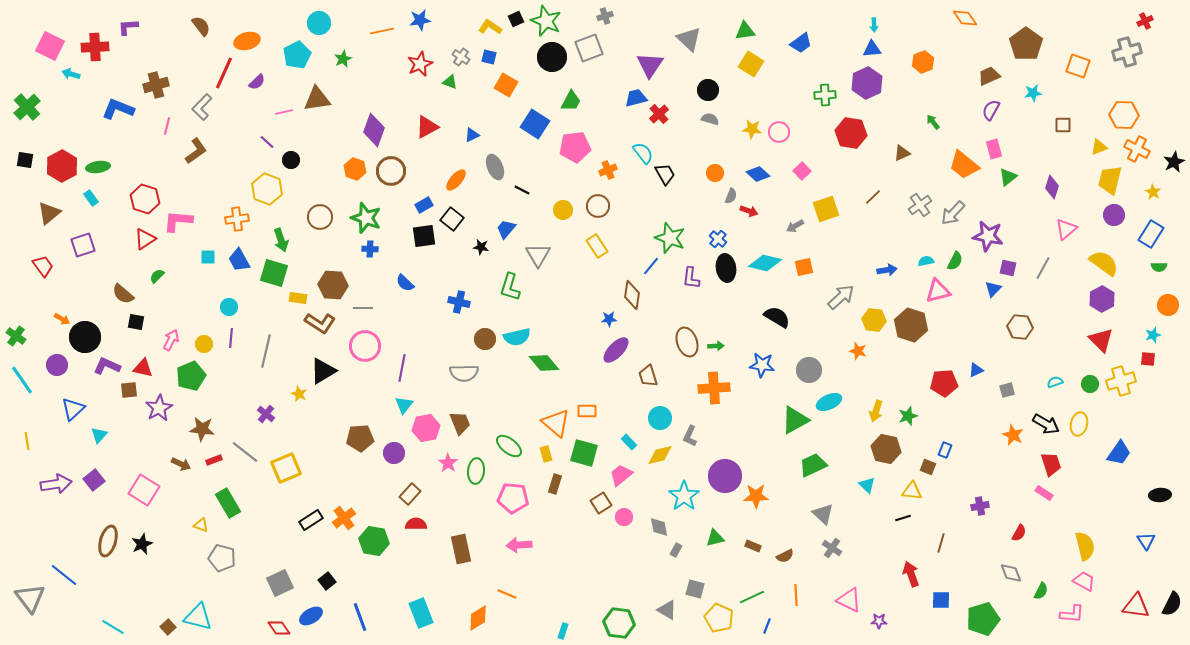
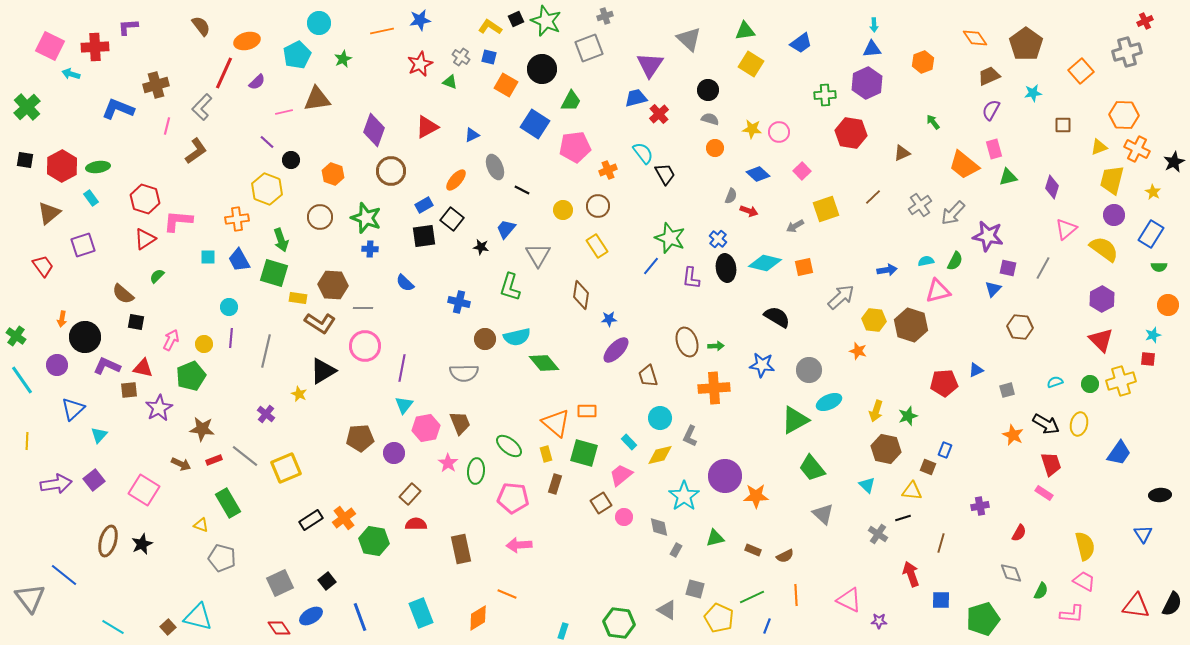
orange diamond at (965, 18): moved 10 px right, 20 px down
black circle at (552, 57): moved 10 px left, 12 px down
orange square at (1078, 66): moved 3 px right, 5 px down; rotated 30 degrees clockwise
orange hexagon at (355, 169): moved 22 px left, 5 px down
orange circle at (715, 173): moved 25 px up
green triangle at (1008, 177): rotated 24 degrees clockwise
yellow trapezoid at (1110, 180): moved 2 px right
yellow semicircle at (1104, 263): moved 14 px up
brown diamond at (632, 295): moved 51 px left
orange arrow at (62, 319): rotated 70 degrees clockwise
yellow line at (27, 441): rotated 12 degrees clockwise
gray line at (245, 452): moved 4 px down
green trapezoid at (813, 465): moved 1 px left, 3 px down; rotated 104 degrees counterclockwise
blue triangle at (1146, 541): moved 3 px left, 7 px up
brown rectangle at (753, 546): moved 4 px down
gray cross at (832, 548): moved 46 px right, 14 px up
